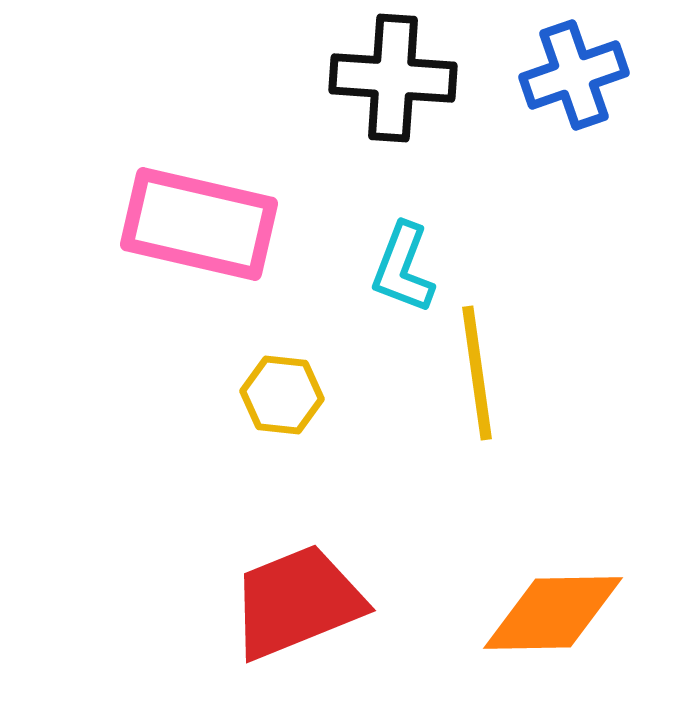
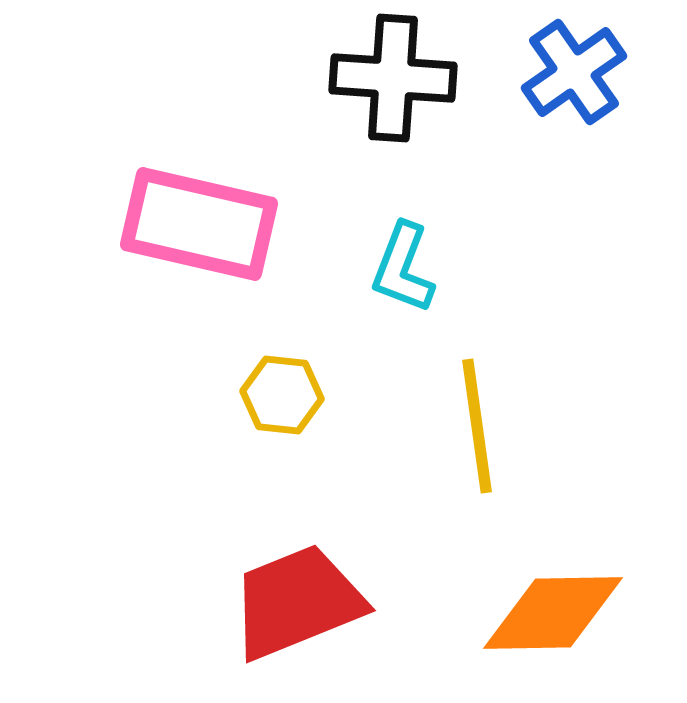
blue cross: moved 3 px up; rotated 16 degrees counterclockwise
yellow line: moved 53 px down
